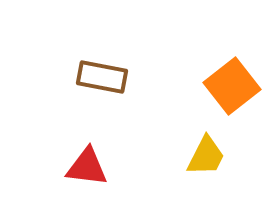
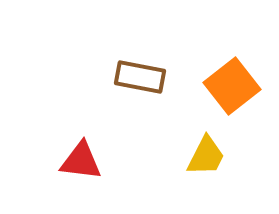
brown rectangle: moved 38 px right
red triangle: moved 6 px left, 6 px up
